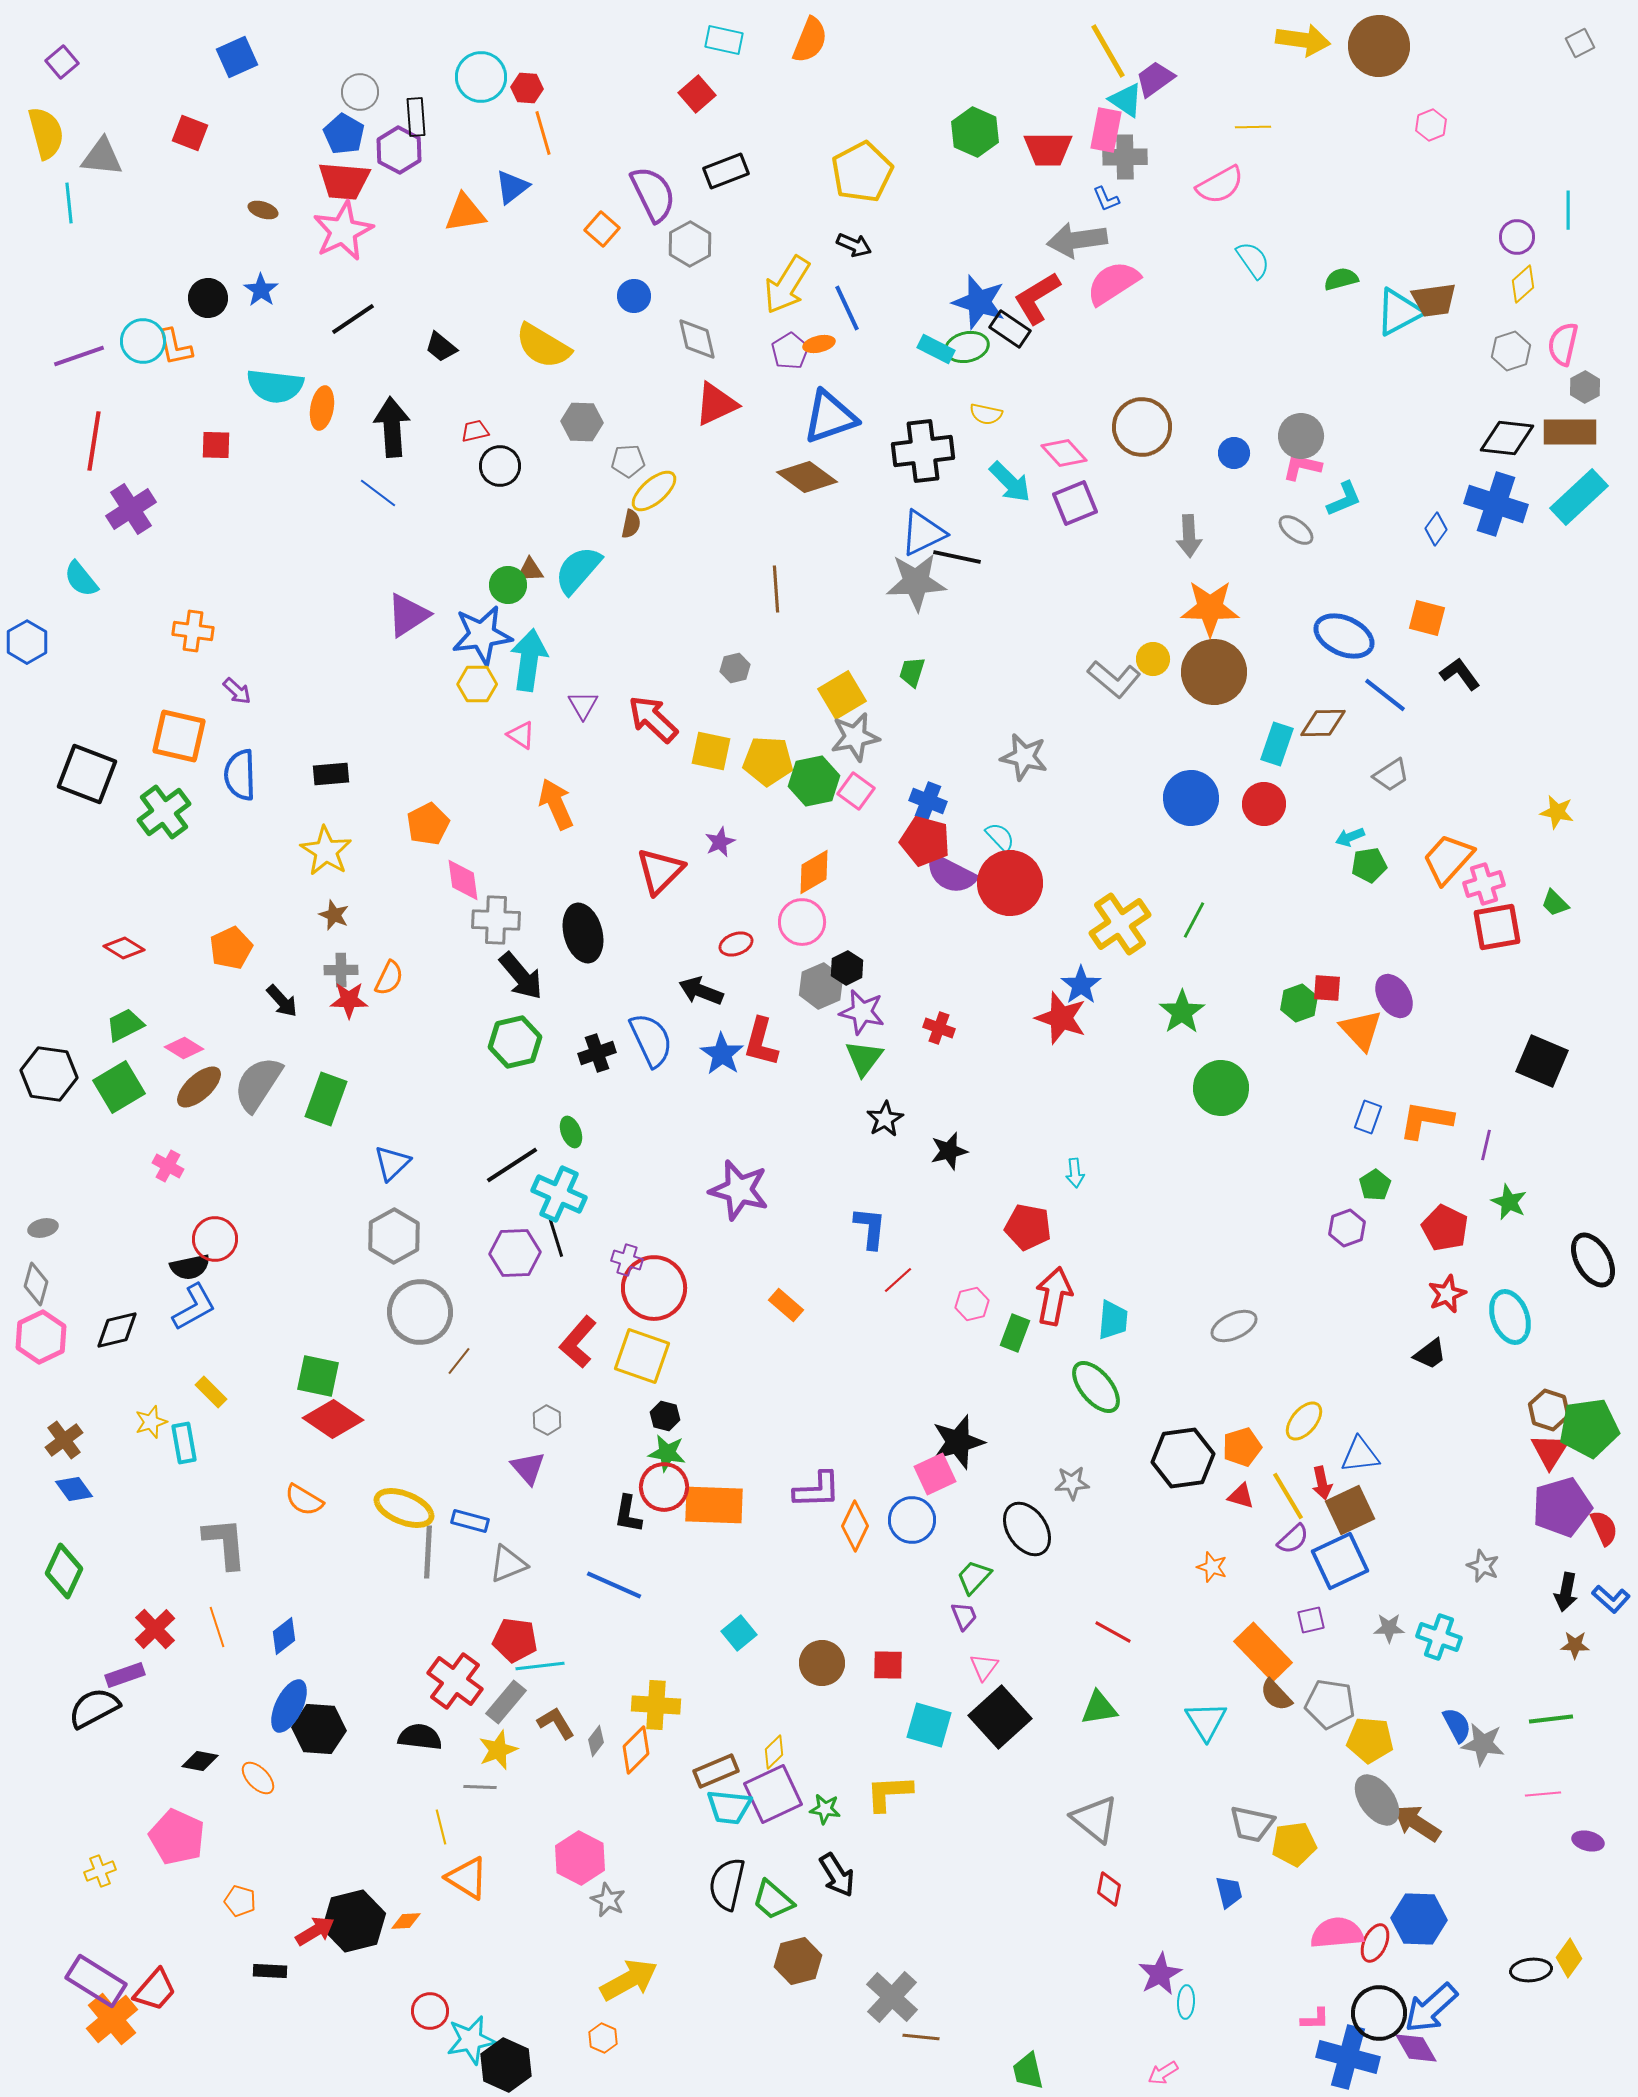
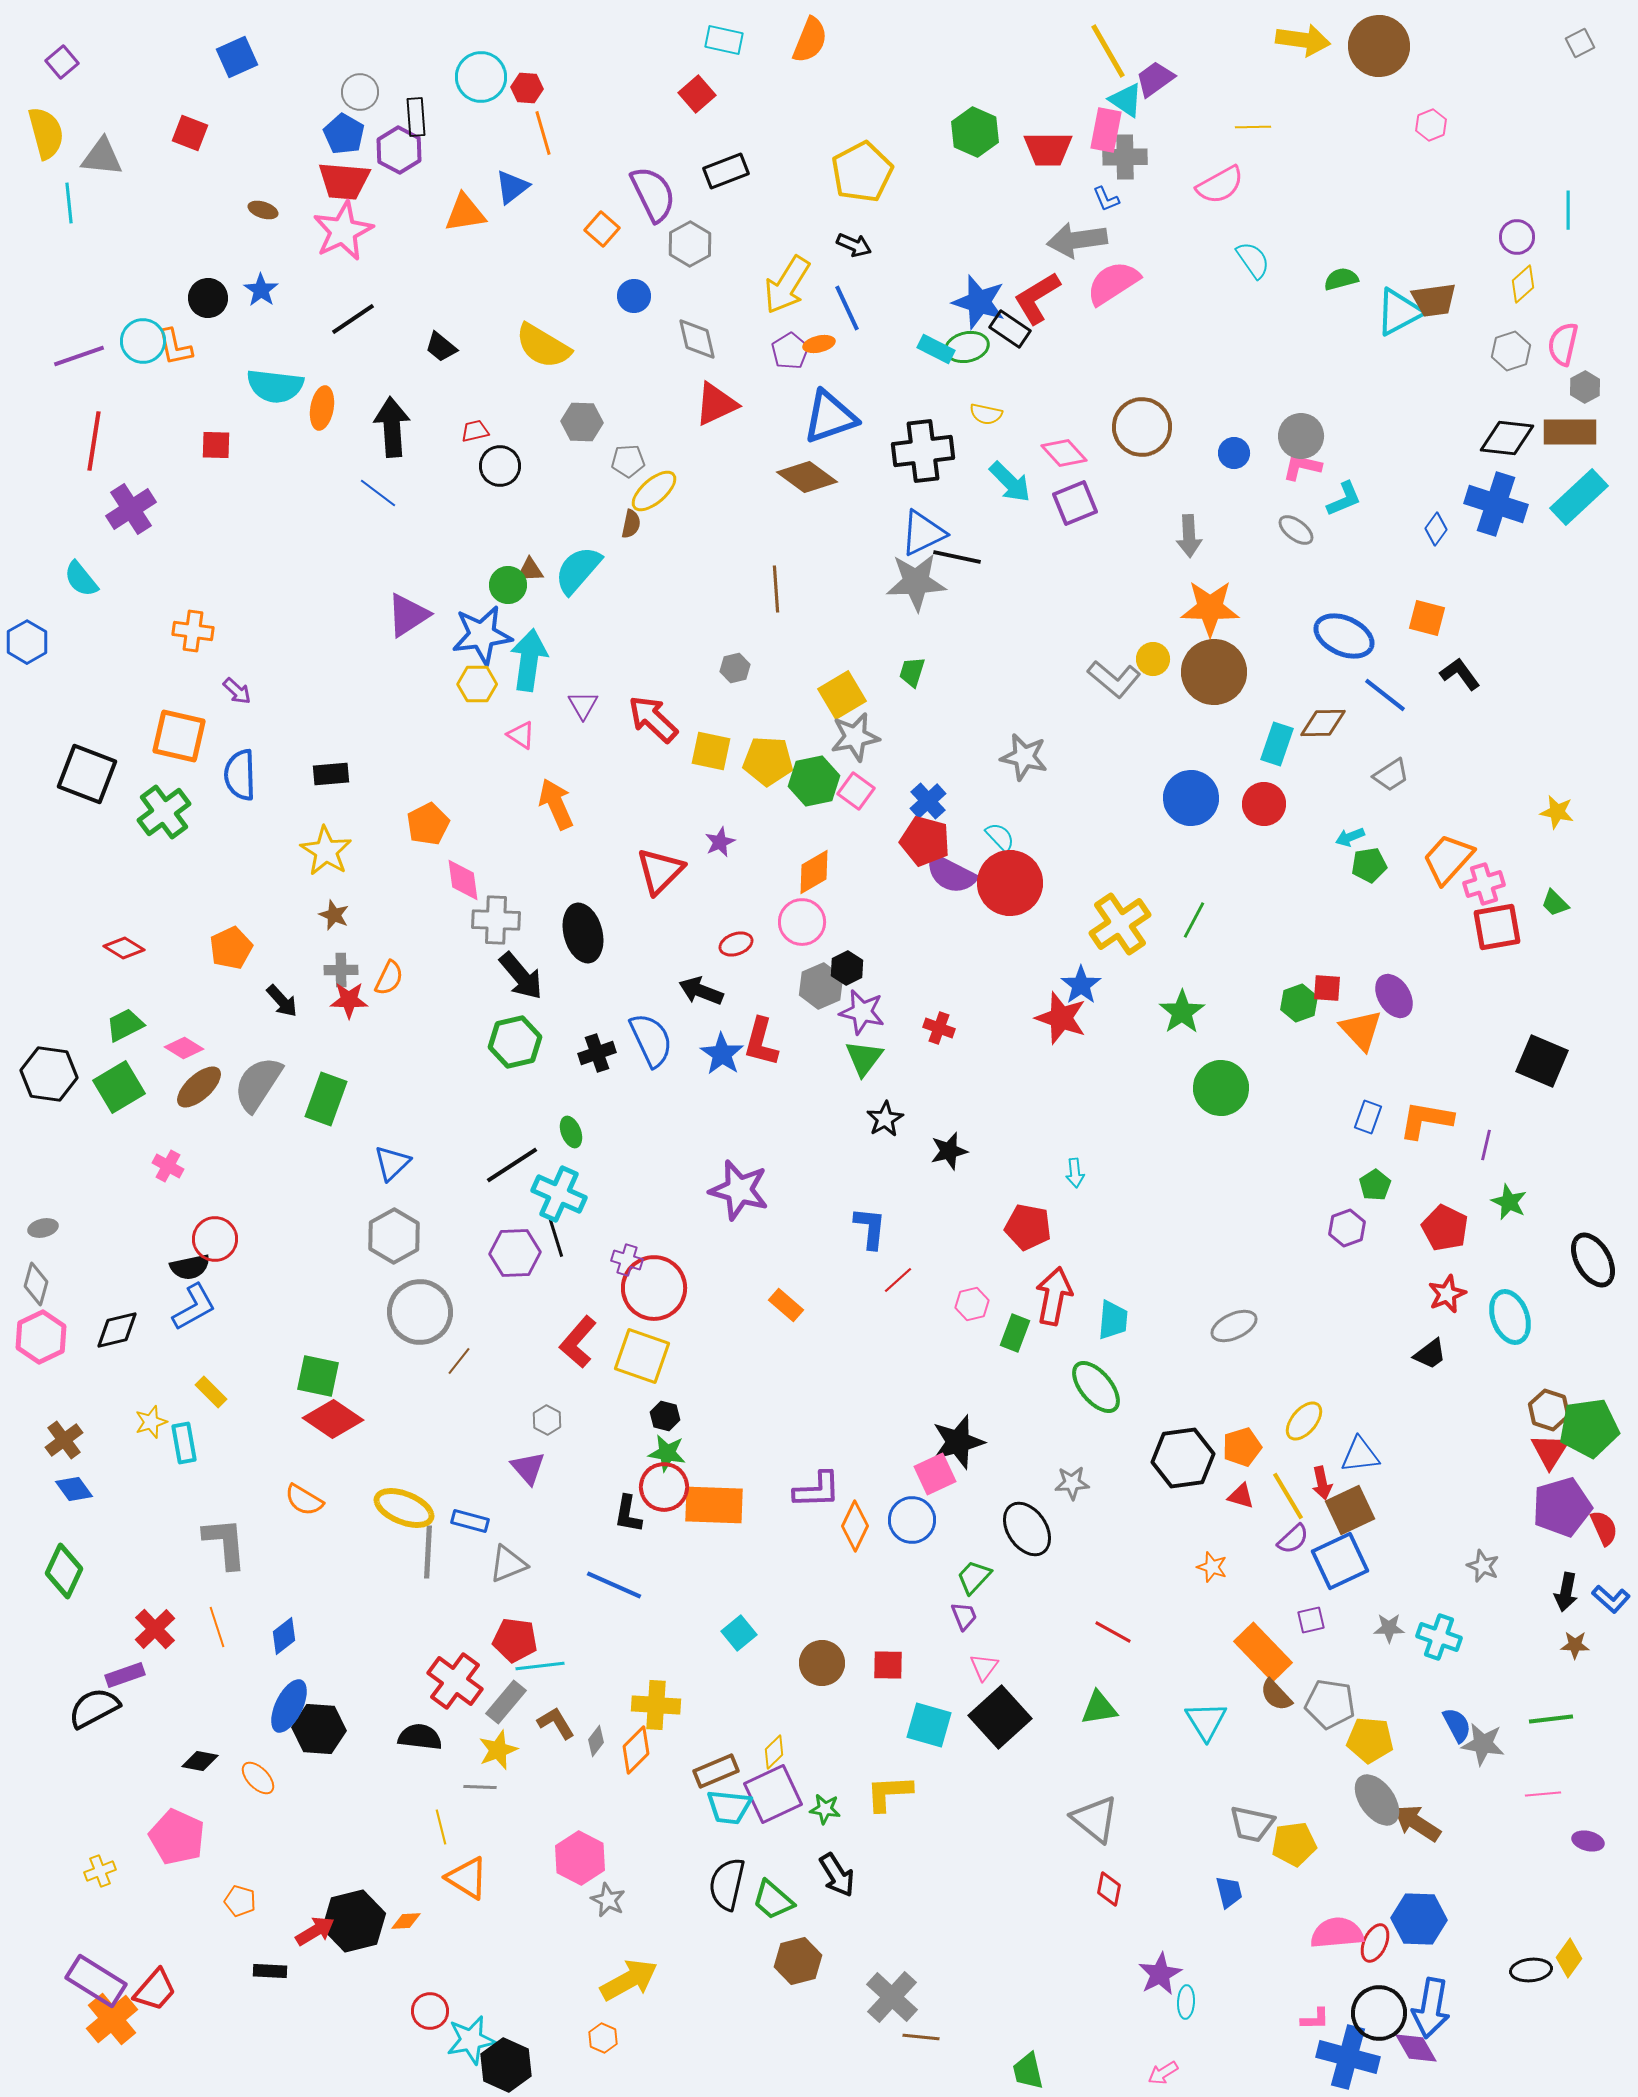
blue cross at (928, 801): rotated 27 degrees clockwise
blue arrow at (1431, 2008): rotated 38 degrees counterclockwise
